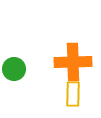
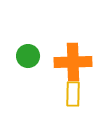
green circle: moved 14 px right, 13 px up
